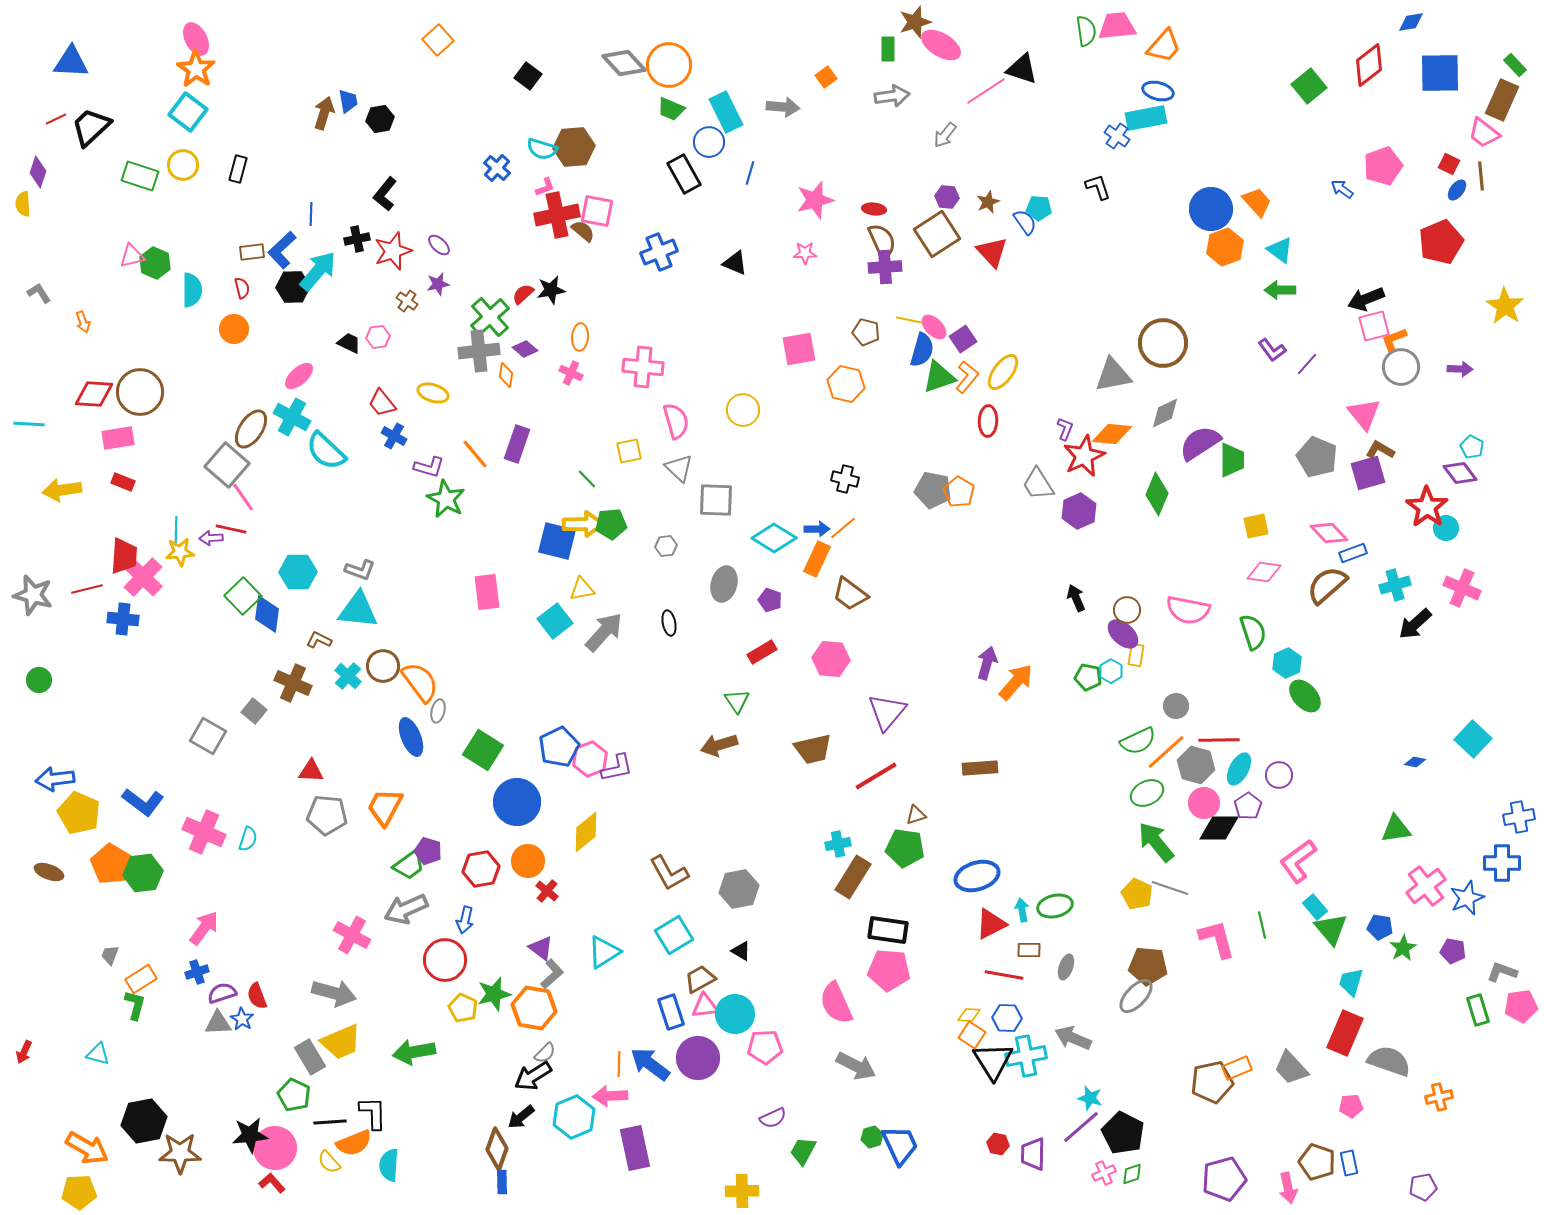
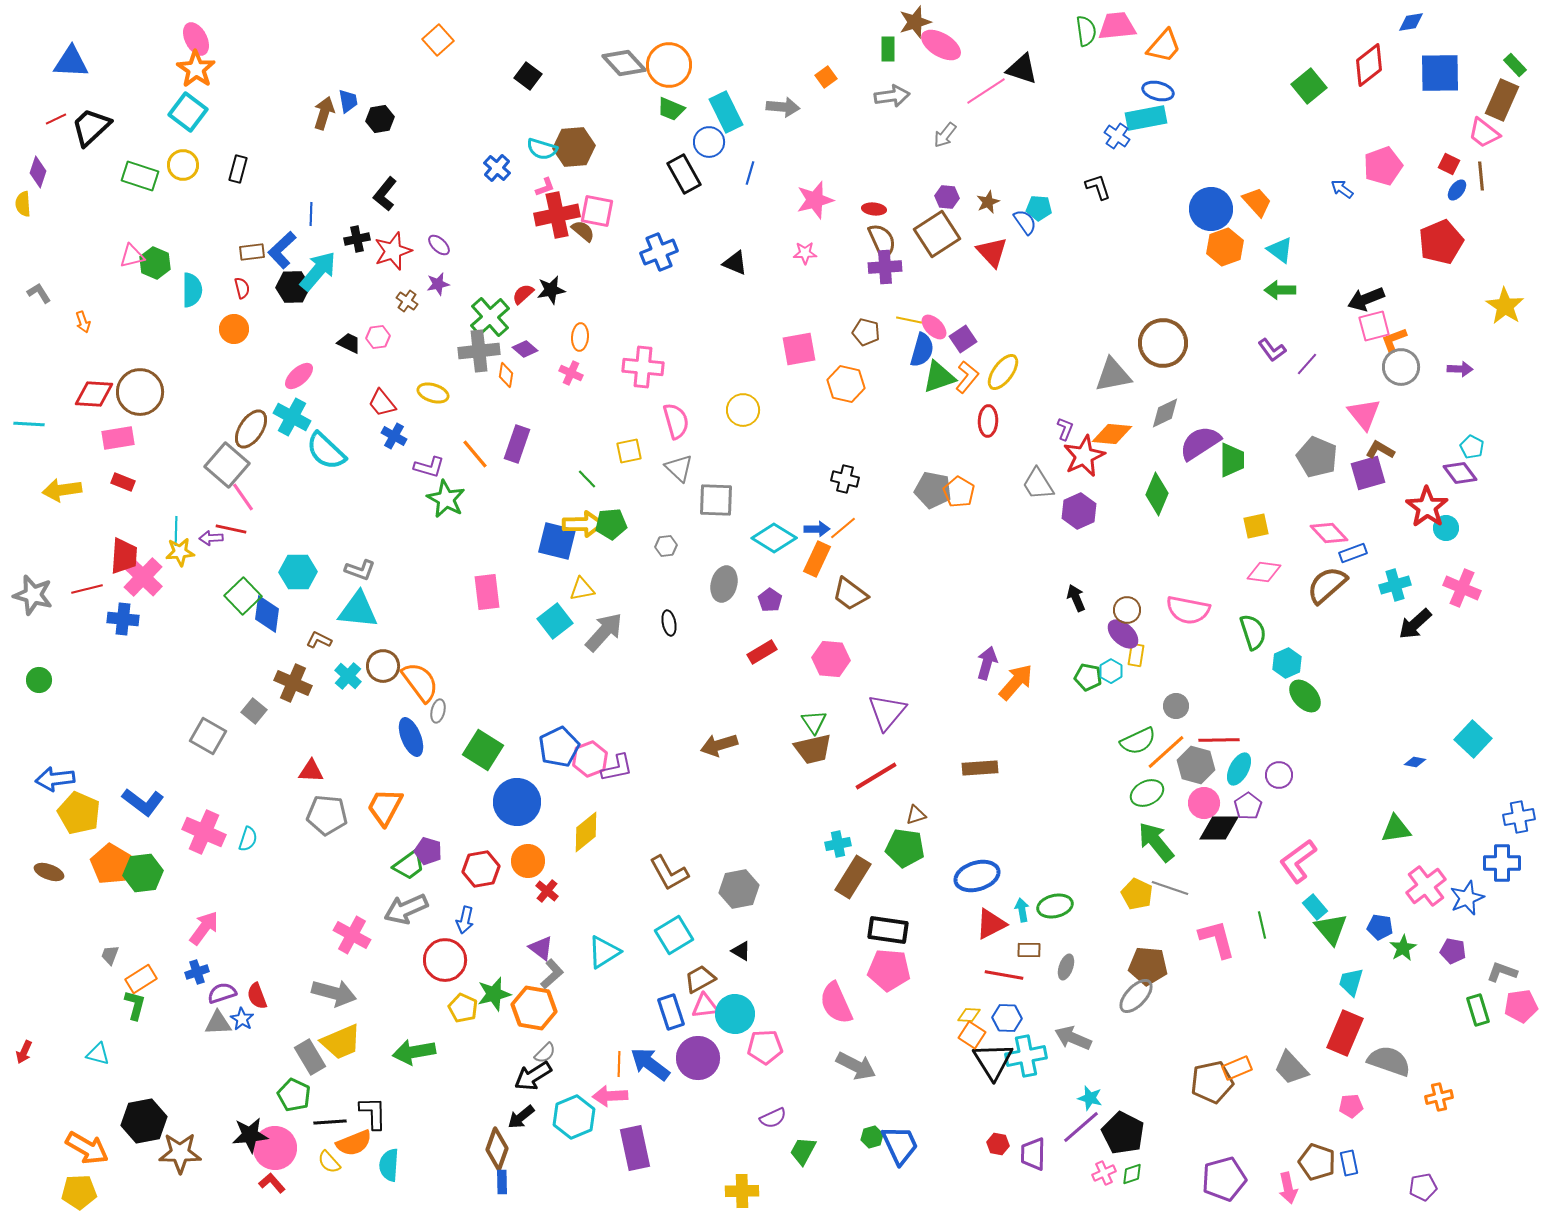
purple pentagon at (770, 600): rotated 15 degrees clockwise
green triangle at (737, 701): moved 77 px right, 21 px down
